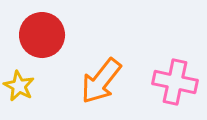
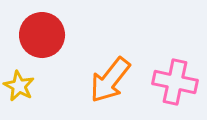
orange arrow: moved 9 px right, 1 px up
